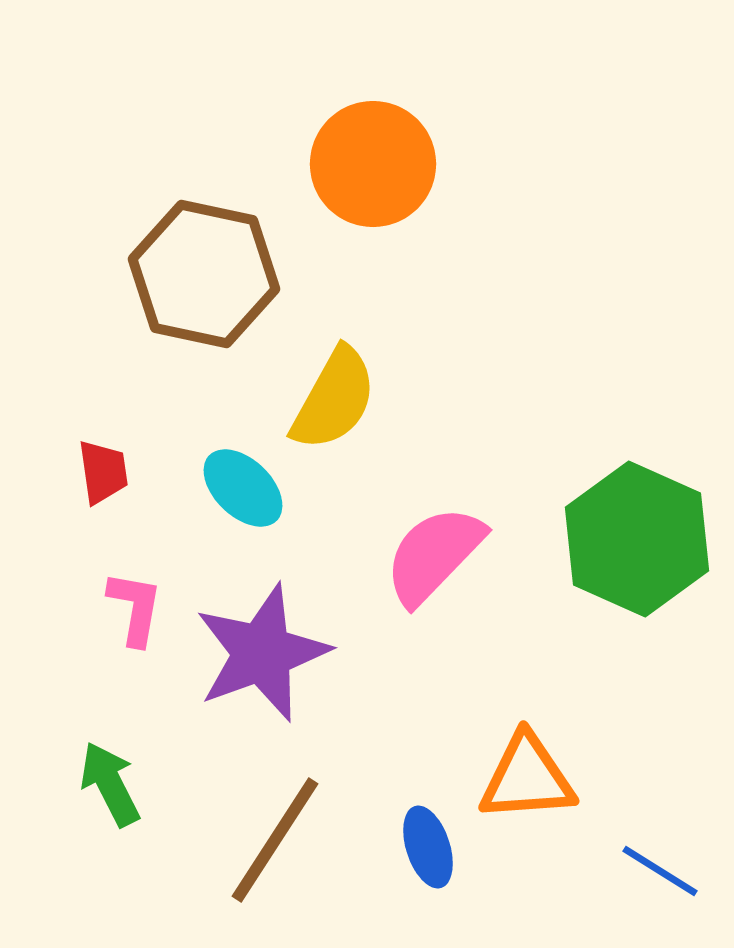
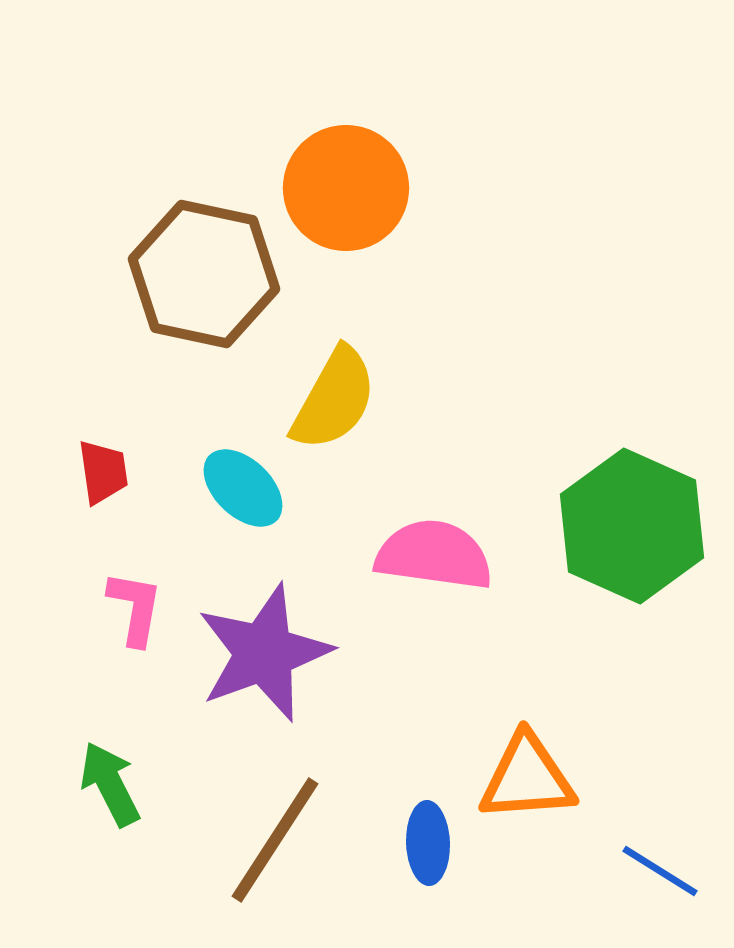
orange circle: moved 27 px left, 24 px down
green hexagon: moved 5 px left, 13 px up
pink semicircle: rotated 54 degrees clockwise
purple star: moved 2 px right
blue ellipse: moved 4 px up; rotated 16 degrees clockwise
